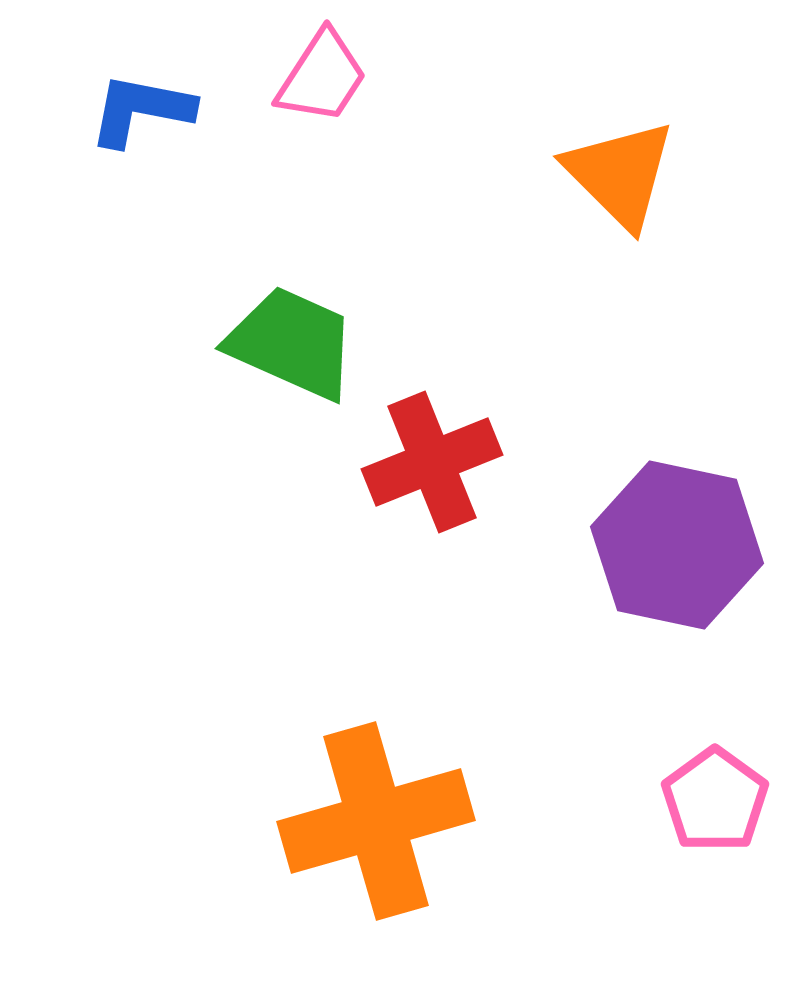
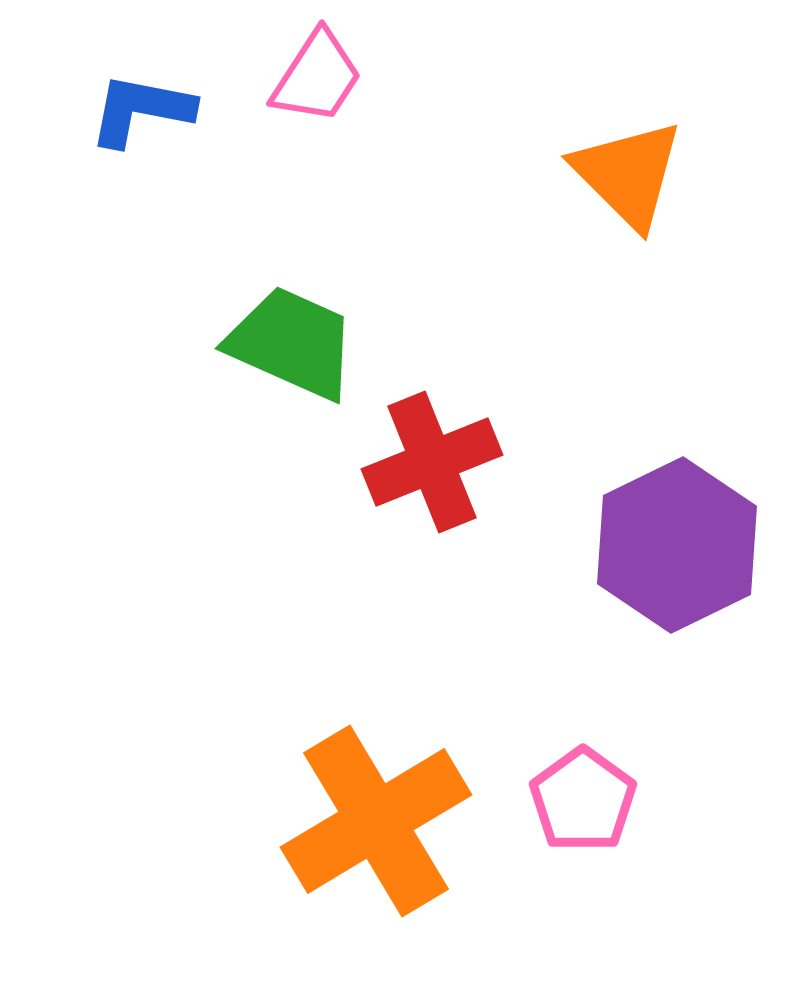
pink trapezoid: moved 5 px left
orange triangle: moved 8 px right
purple hexagon: rotated 22 degrees clockwise
pink pentagon: moved 132 px left
orange cross: rotated 15 degrees counterclockwise
